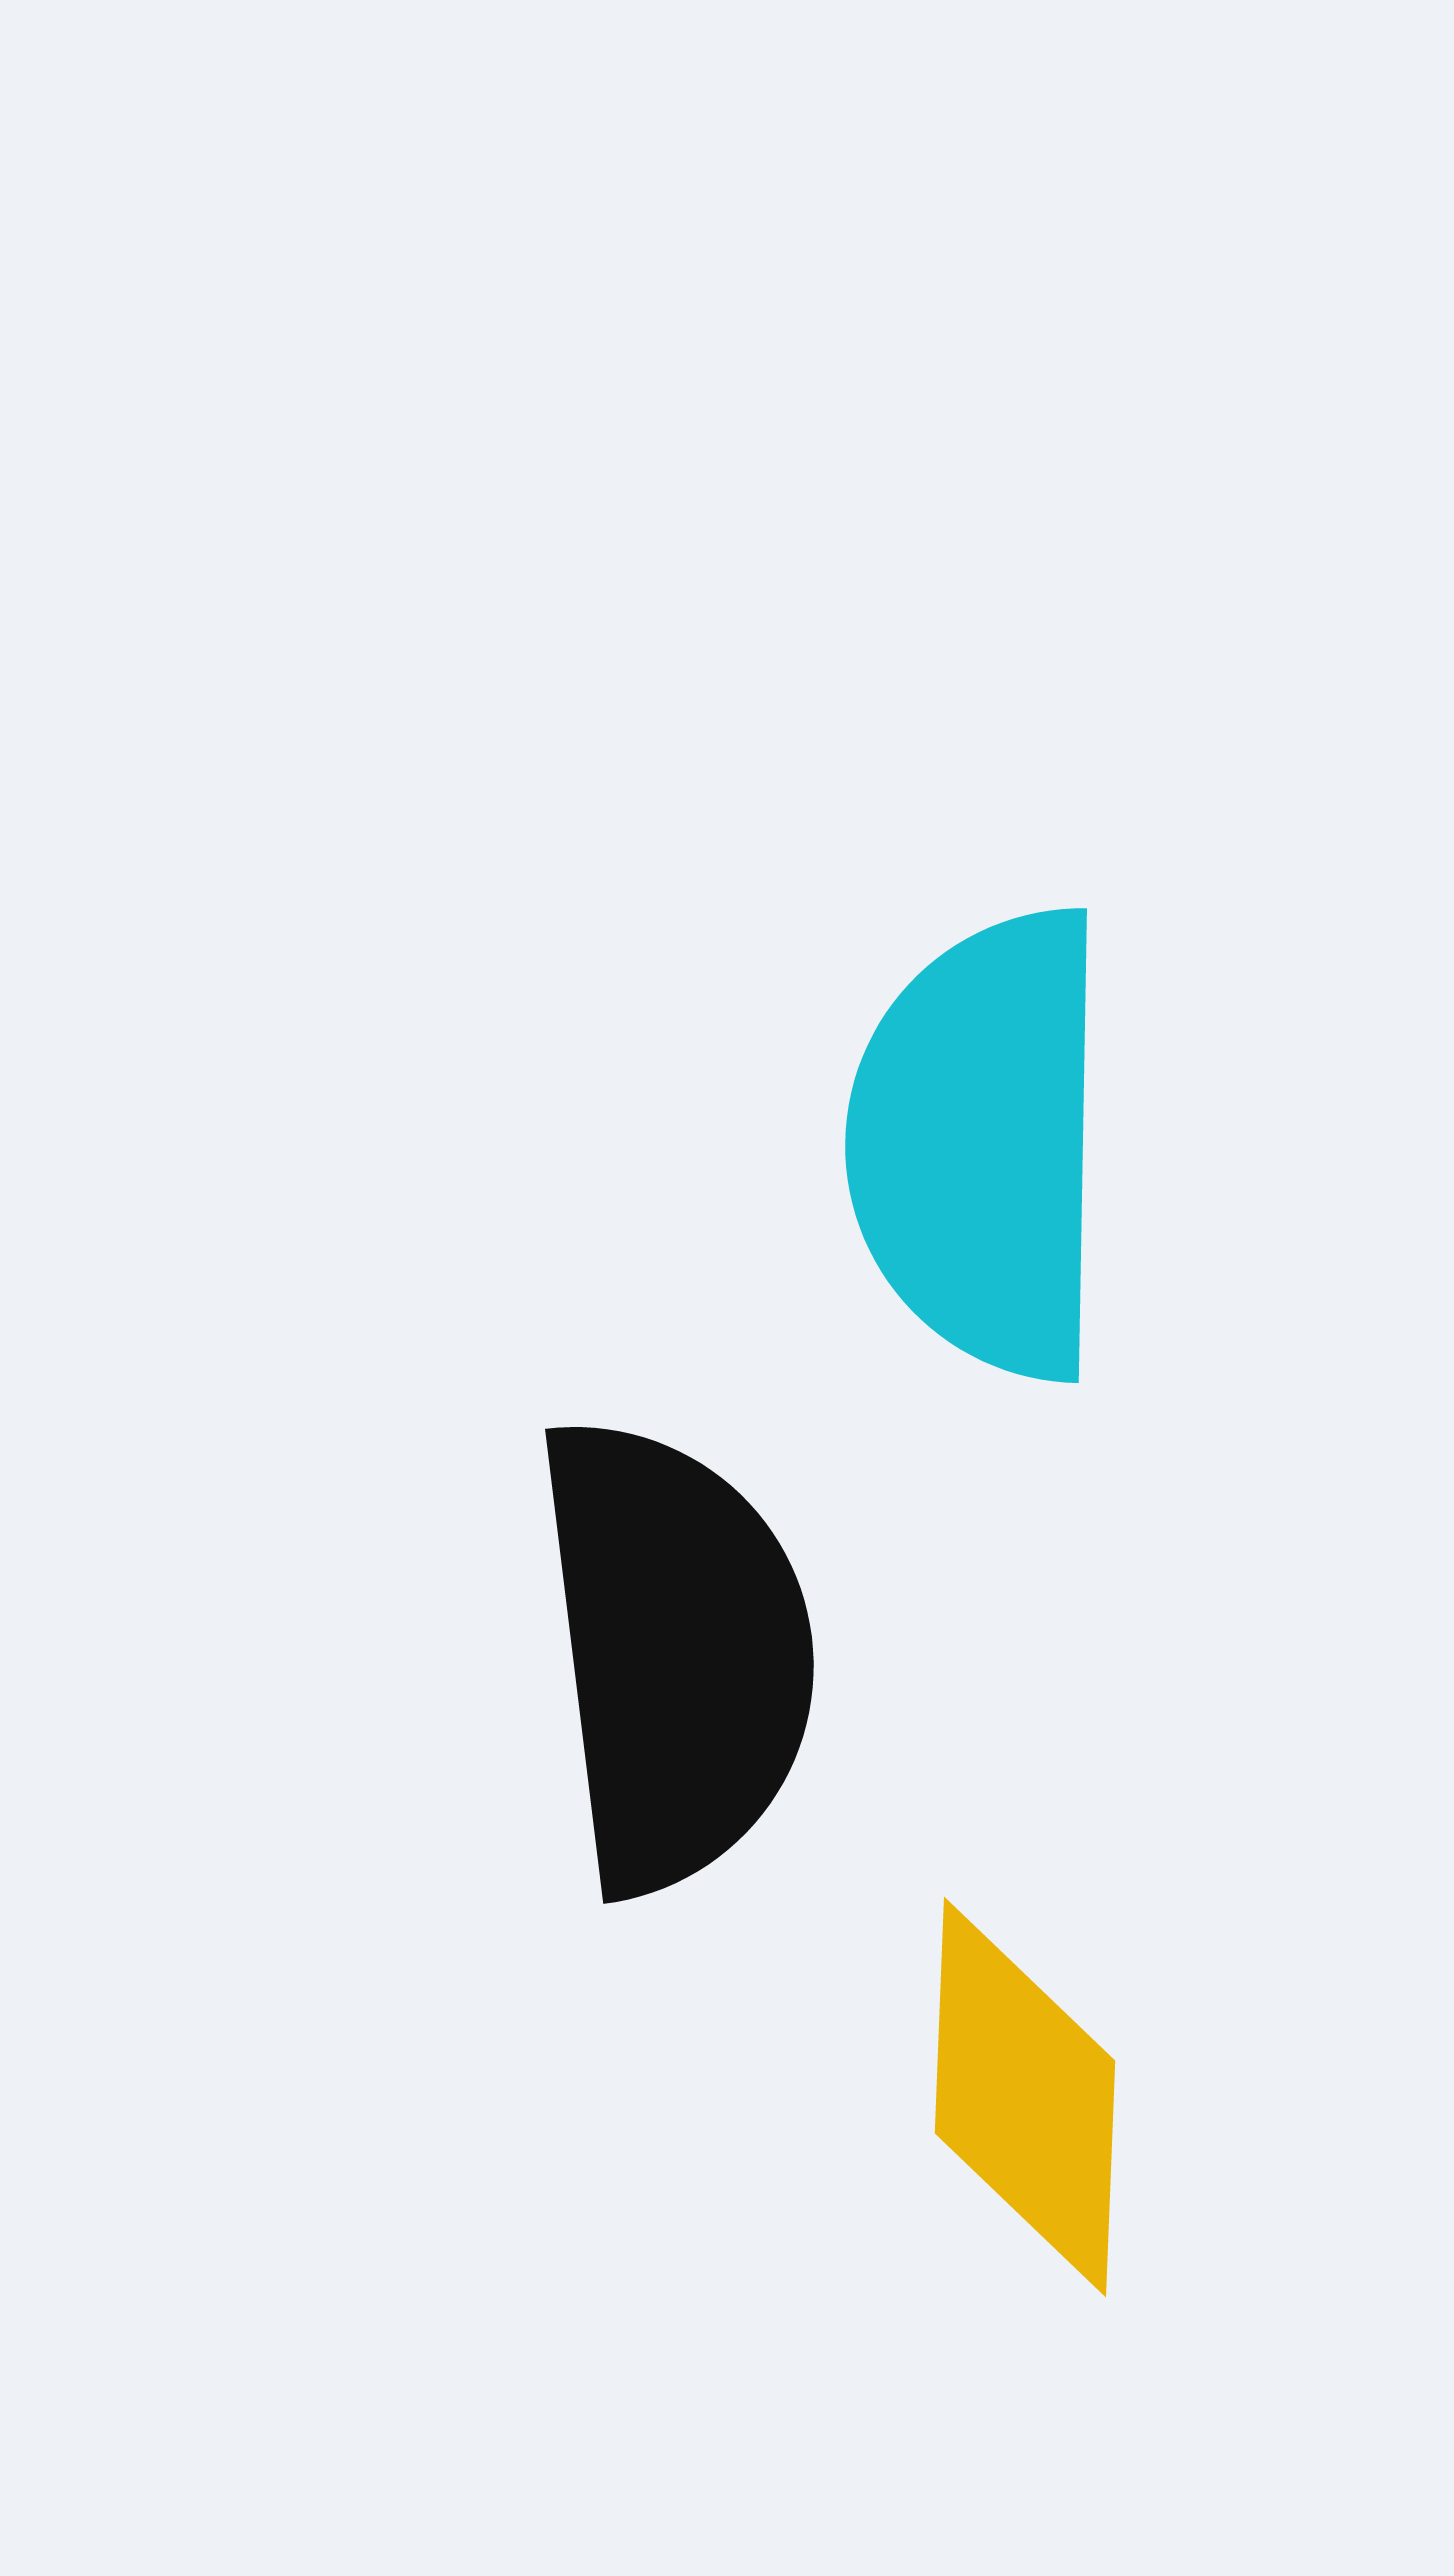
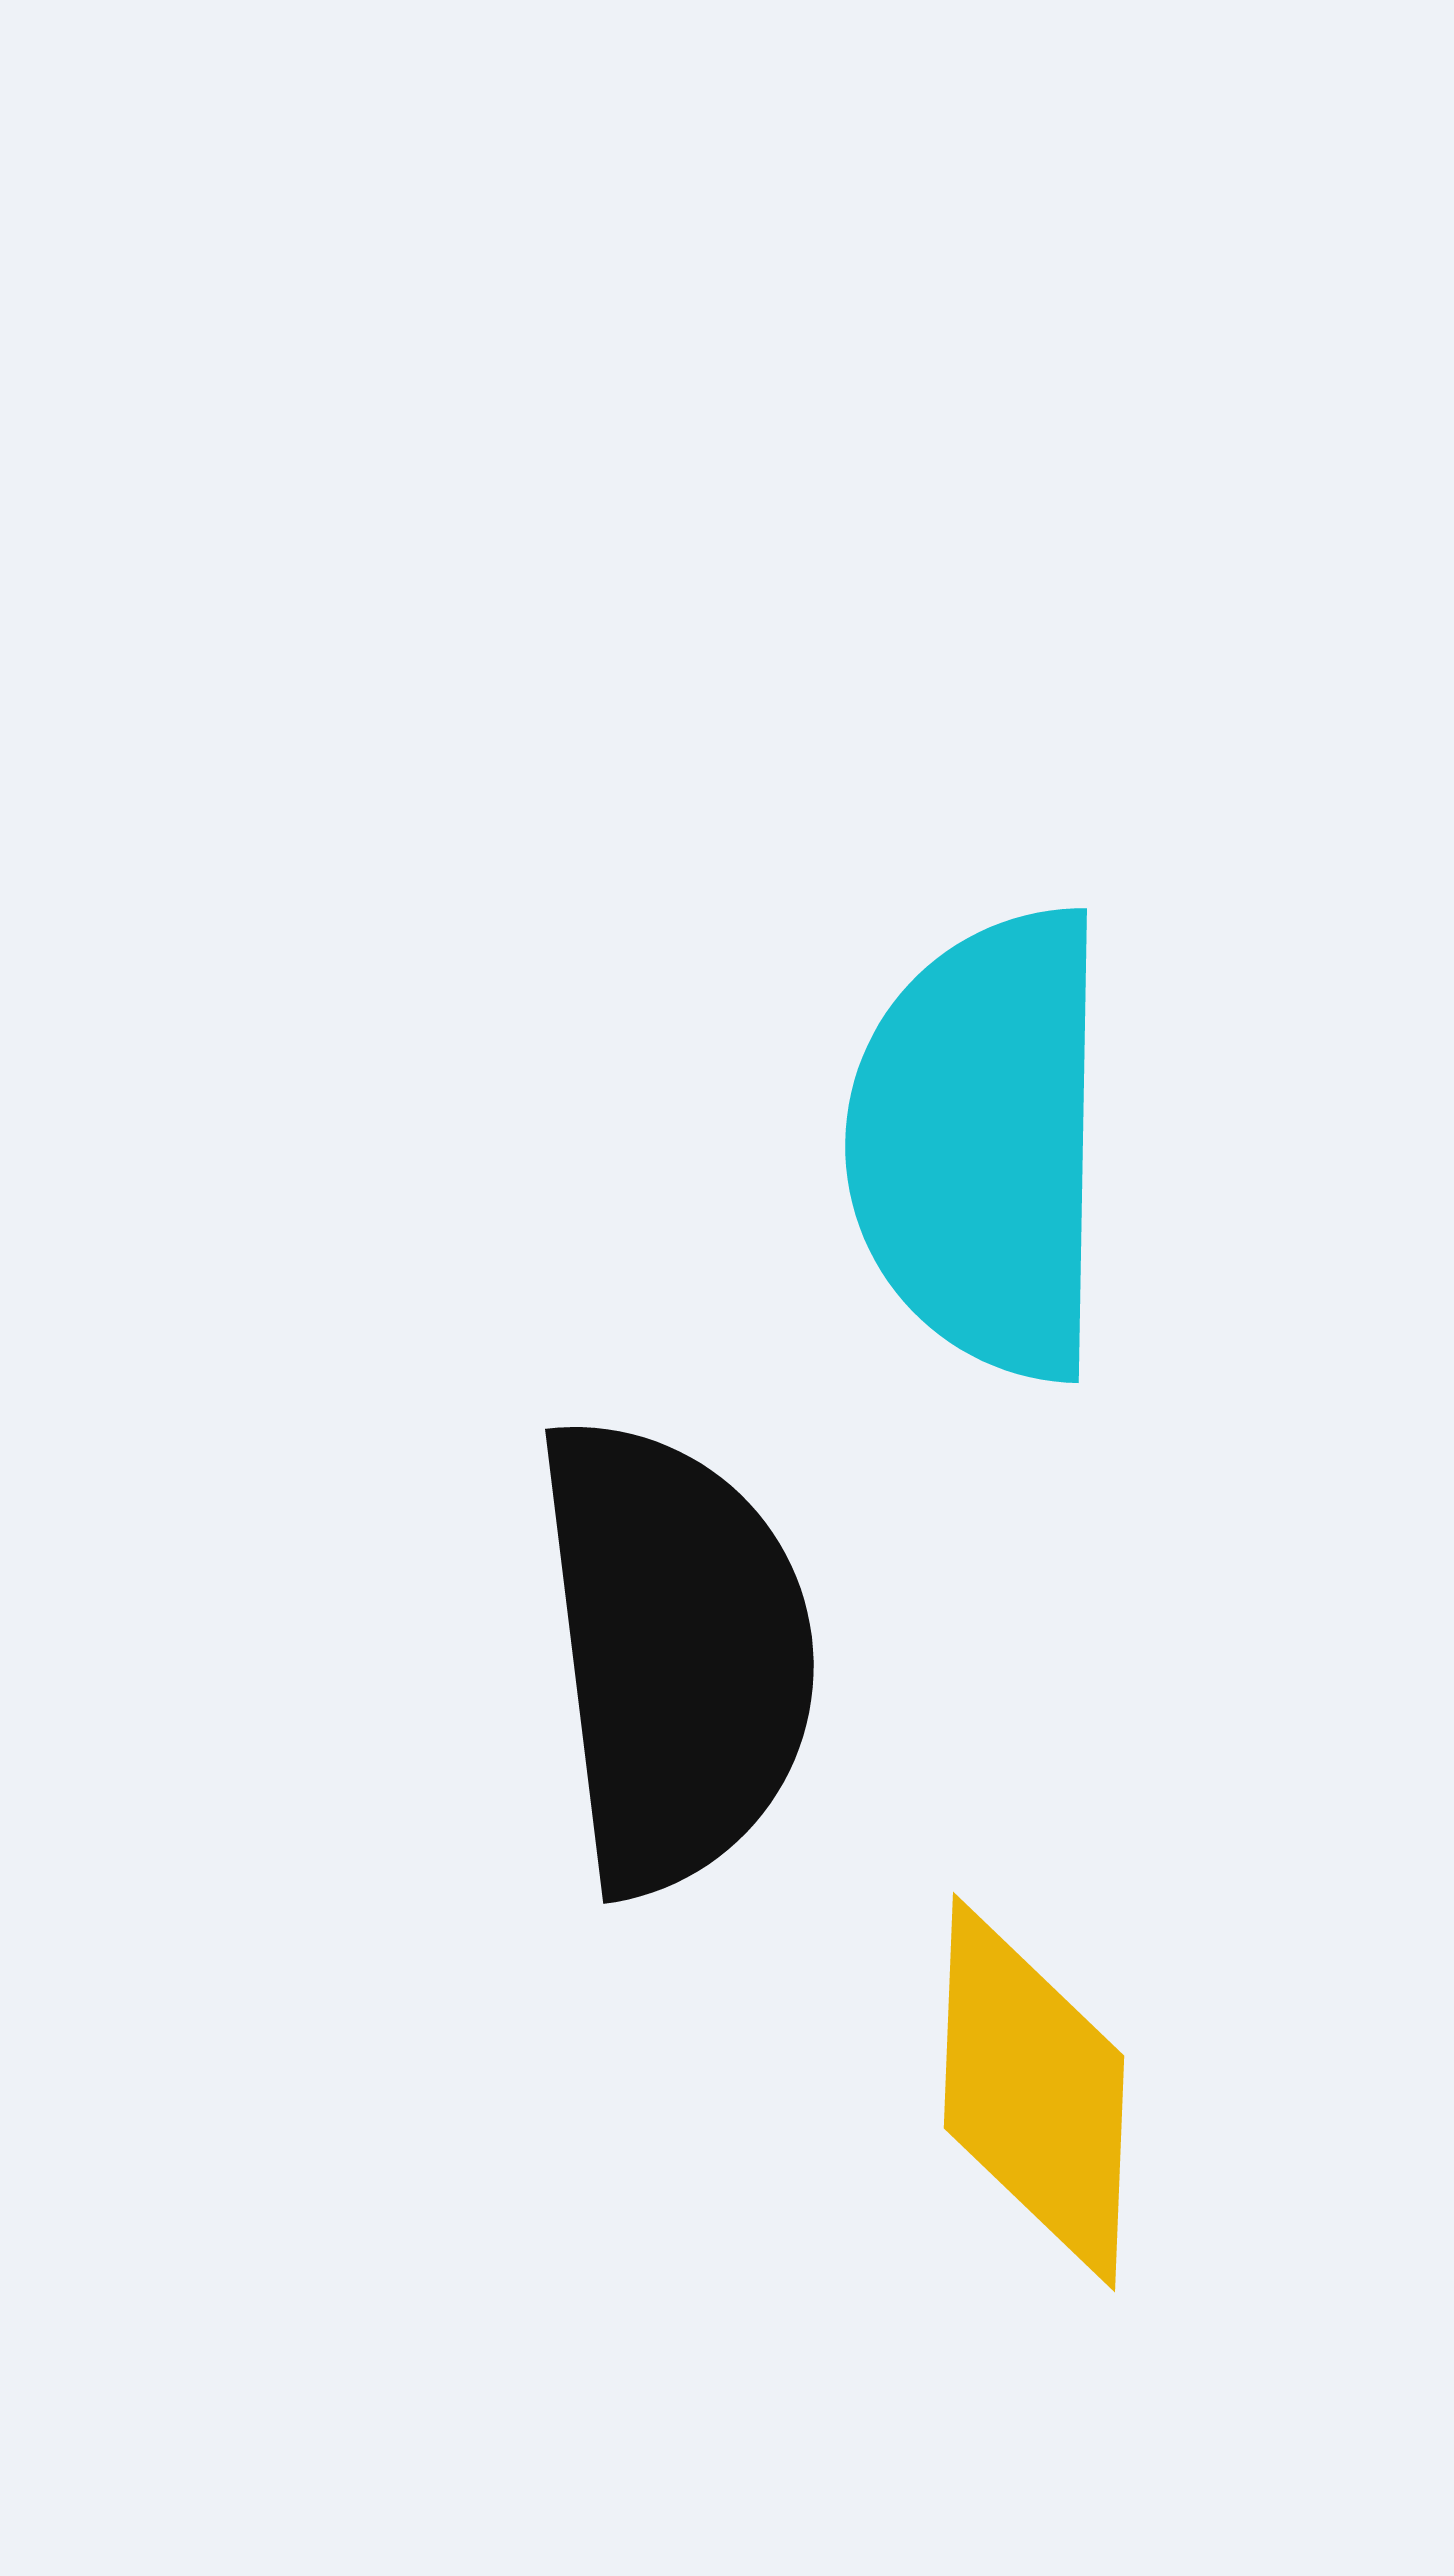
yellow diamond: moved 9 px right, 5 px up
